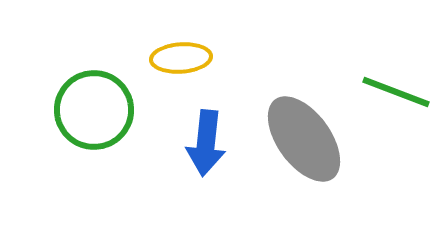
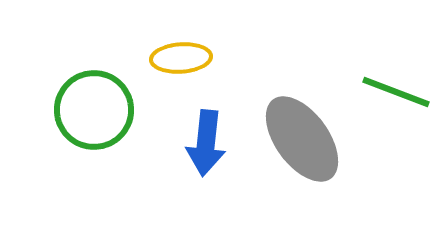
gray ellipse: moved 2 px left
